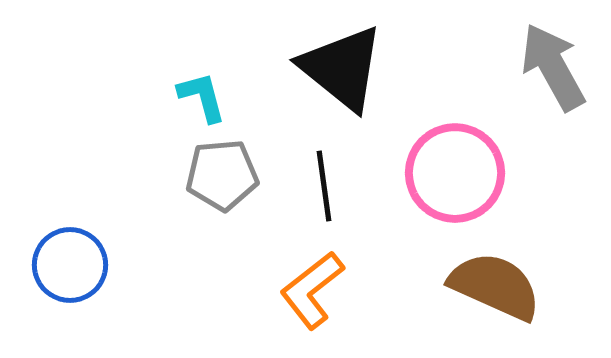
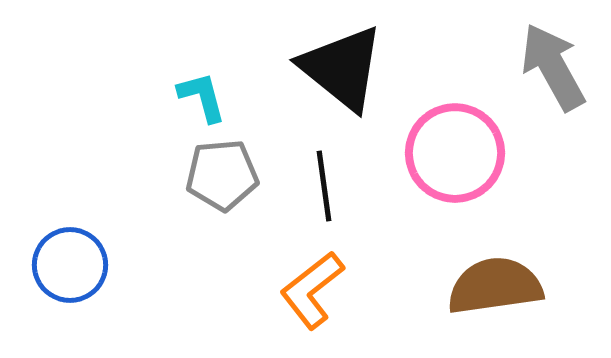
pink circle: moved 20 px up
brown semicircle: rotated 32 degrees counterclockwise
